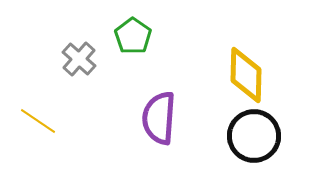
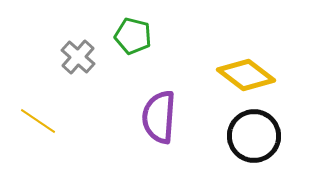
green pentagon: rotated 21 degrees counterclockwise
gray cross: moved 1 px left, 2 px up
yellow diamond: rotated 54 degrees counterclockwise
purple semicircle: moved 1 px up
